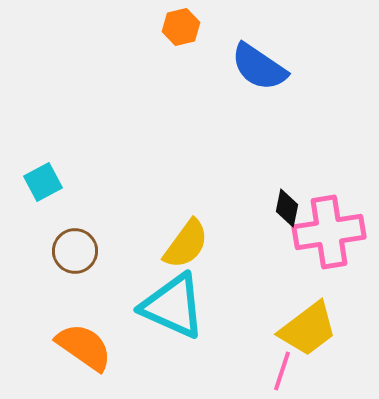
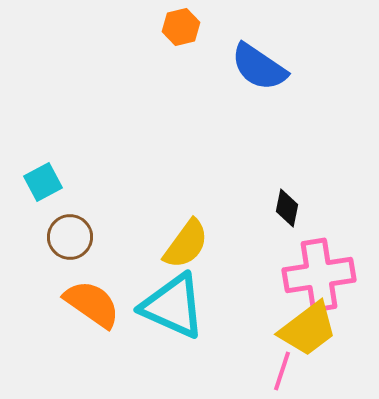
pink cross: moved 10 px left, 43 px down
brown circle: moved 5 px left, 14 px up
orange semicircle: moved 8 px right, 43 px up
